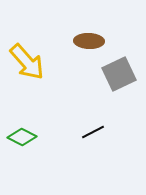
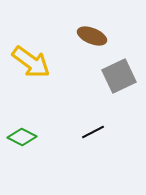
brown ellipse: moved 3 px right, 5 px up; rotated 20 degrees clockwise
yellow arrow: moved 4 px right; rotated 12 degrees counterclockwise
gray square: moved 2 px down
